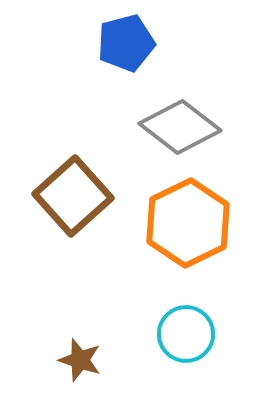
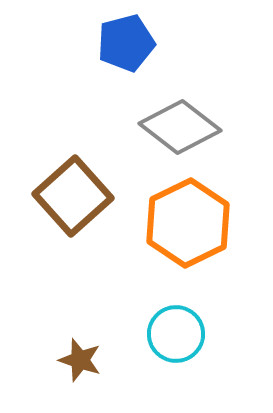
cyan circle: moved 10 px left
